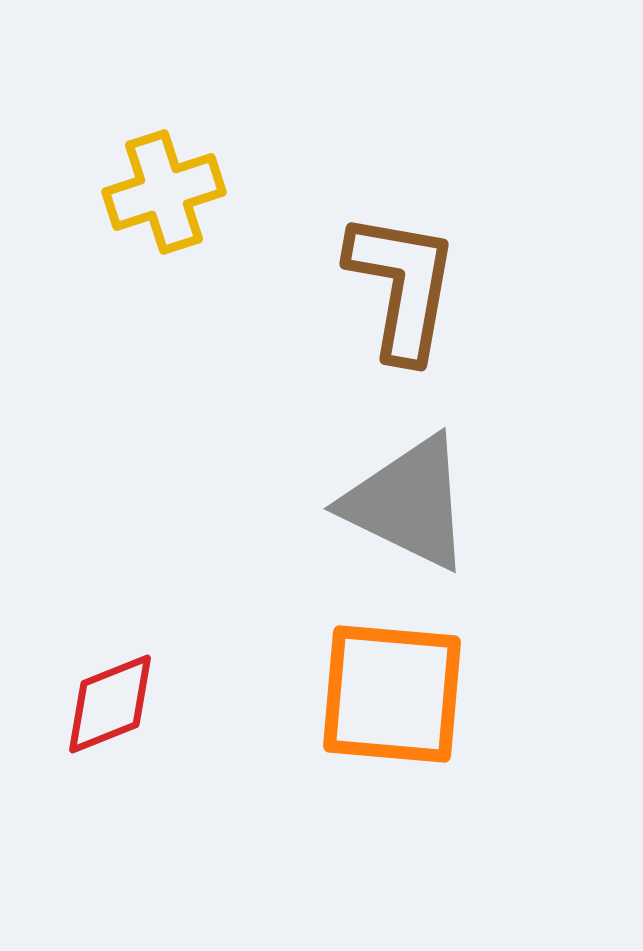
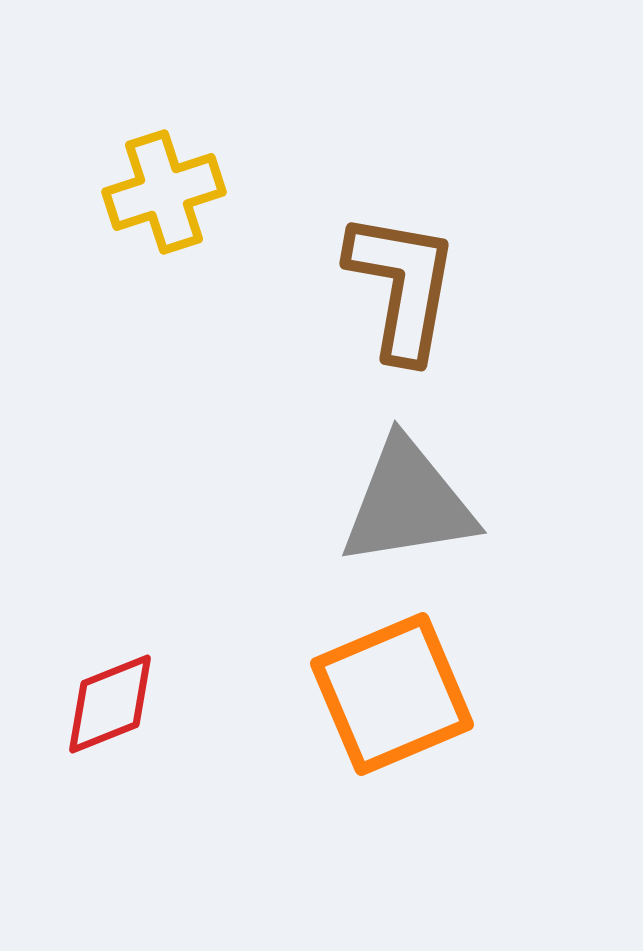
gray triangle: rotated 35 degrees counterclockwise
orange square: rotated 28 degrees counterclockwise
